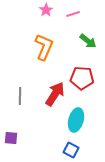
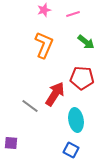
pink star: moved 2 px left; rotated 16 degrees clockwise
green arrow: moved 2 px left, 1 px down
orange L-shape: moved 2 px up
gray line: moved 10 px right, 10 px down; rotated 54 degrees counterclockwise
cyan ellipse: rotated 25 degrees counterclockwise
purple square: moved 5 px down
